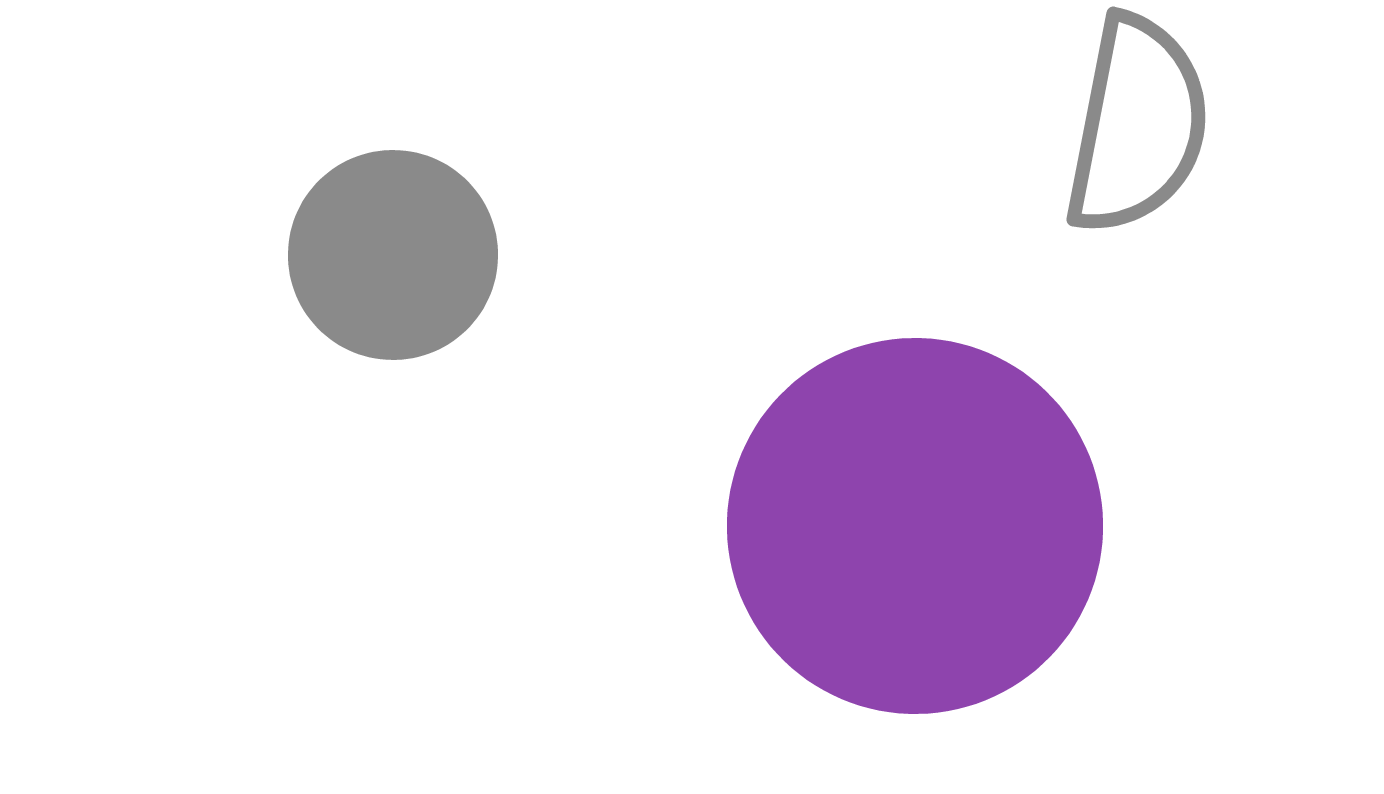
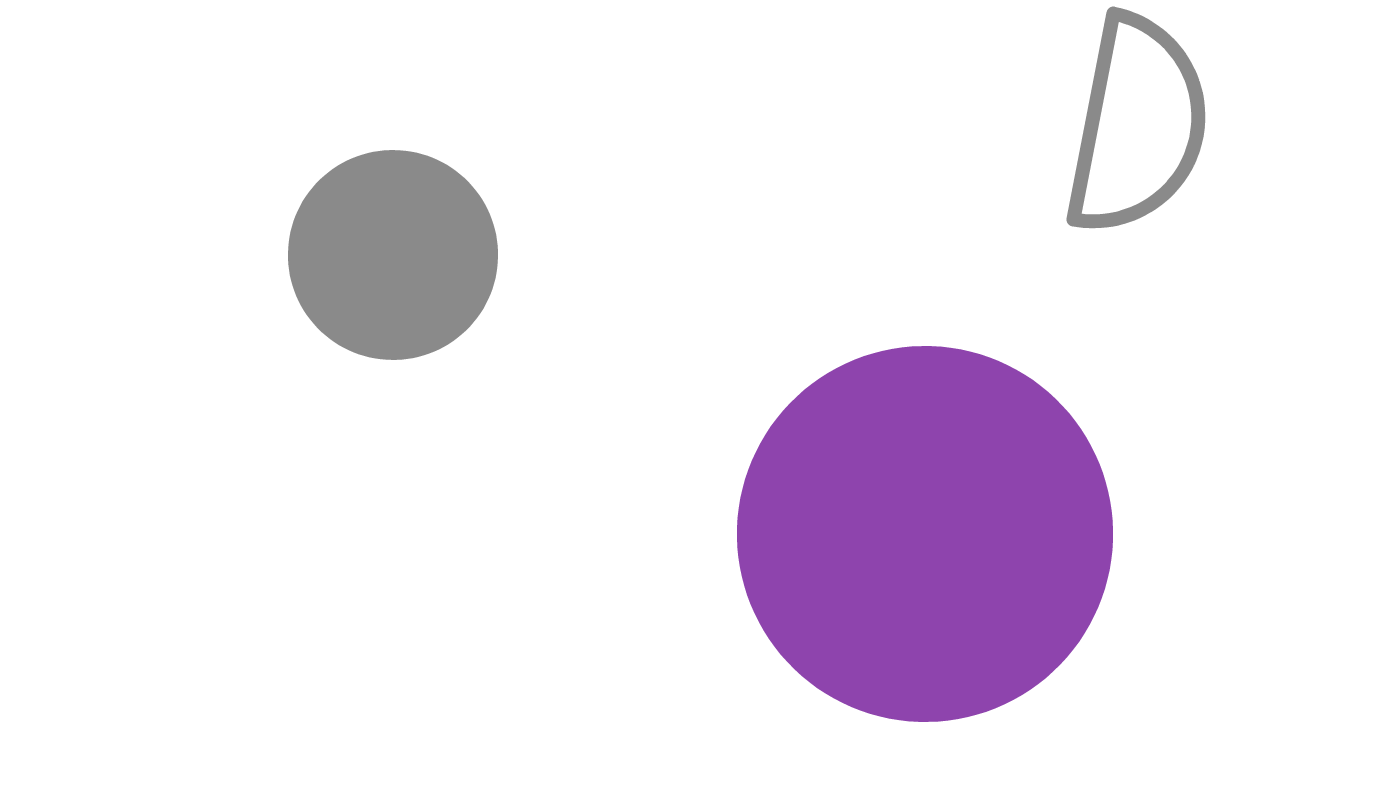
purple circle: moved 10 px right, 8 px down
